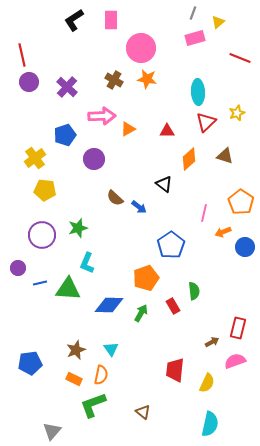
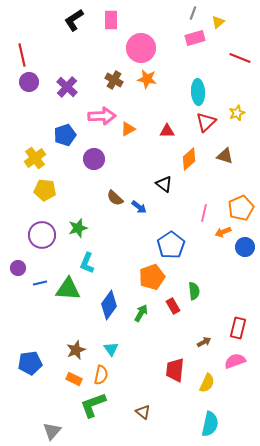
orange pentagon at (241, 202): moved 6 px down; rotated 15 degrees clockwise
orange pentagon at (146, 278): moved 6 px right, 1 px up
blue diamond at (109, 305): rotated 56 degrees counterclockwise
brown arrow at (212, 342): moved 8 px left
